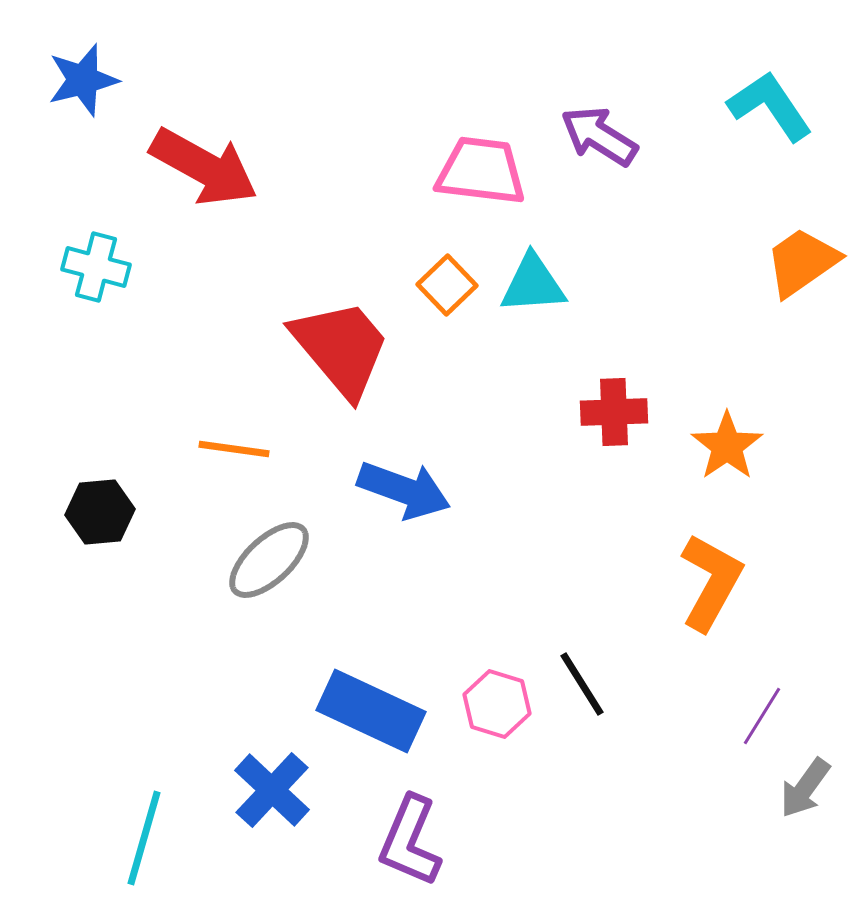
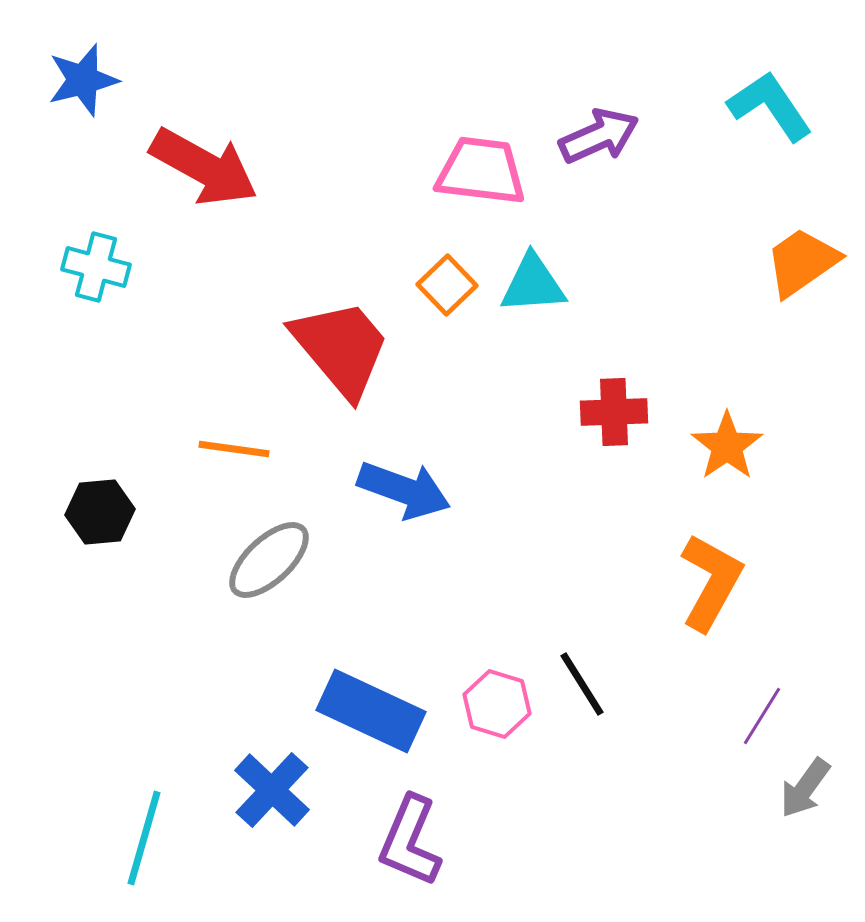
purple arrow: rotated 124 degrees clockwise
